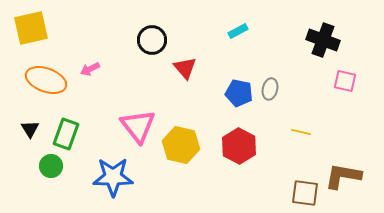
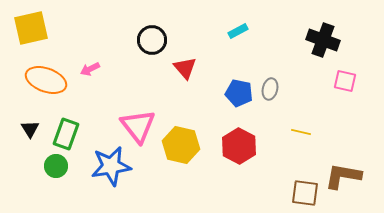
green circle: moved 5 px right
blue star: moved 2 px left, 11 px up; rotated 9 degrees counterclockwise
